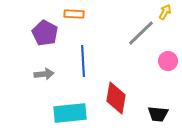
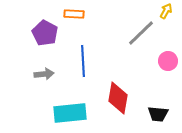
yellow arrow: moved 1 px right, 1 px up
red diamond: moved 2 px right
